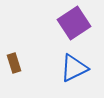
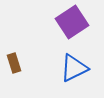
purple square: moved 2 px left, 1 px up
